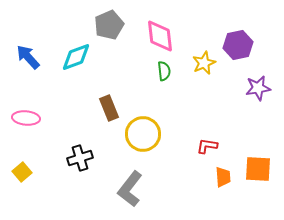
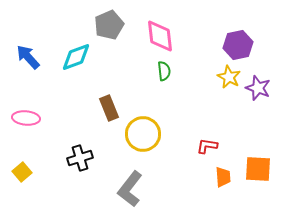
yellow star: moved 25 px right, 14 px down; rotated 20 degrees counterclockwise
purple star: rotated 30 degrees clockwise
